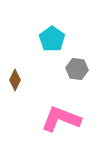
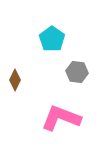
gray hexagon: moved 3 px down
pink L-shape: moved 1 px up
